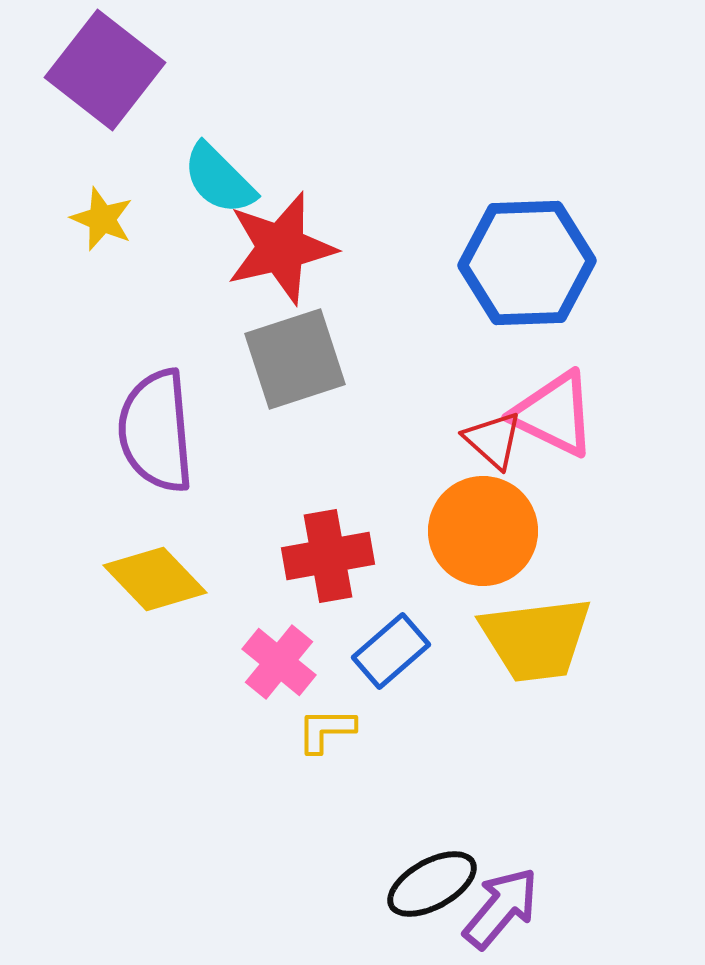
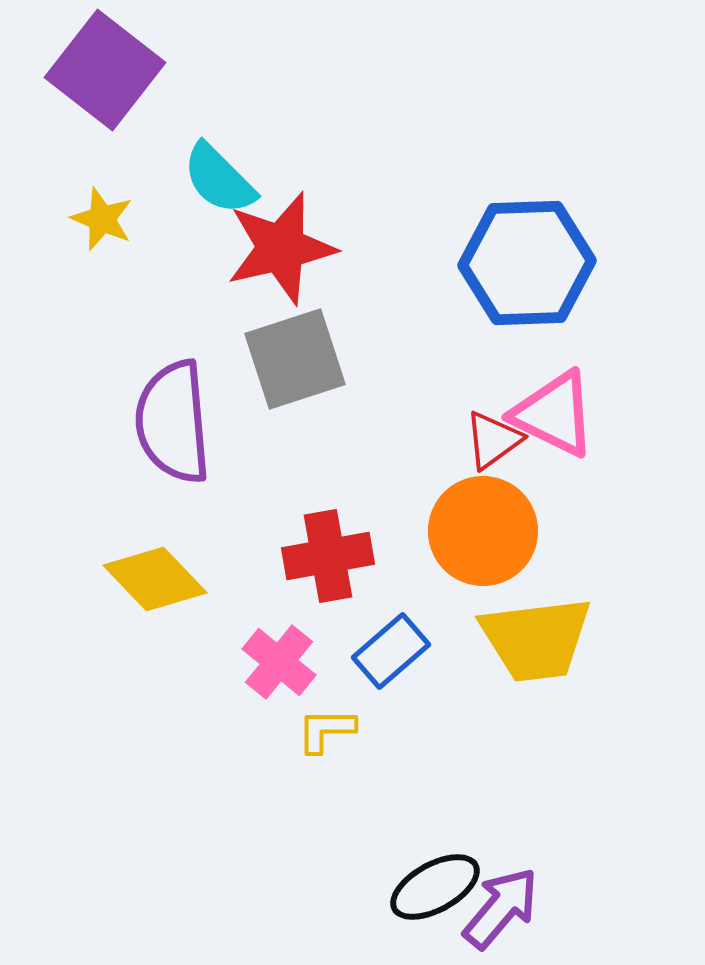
purple semicircle: moved 17 px right, 9 px up
red triangle: rotated 42 degrees clockwise
black ellipse: moved 3 px right, 3 px down
